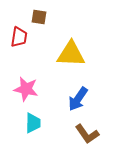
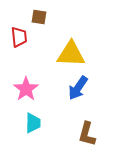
red trapezoid: rotated 15 degrees counterclockwise
pink star: rotated 25 degrees clockwise
blue arrow: moved 11 px up
brown L-shape: rotated 50 degrees clockwise
